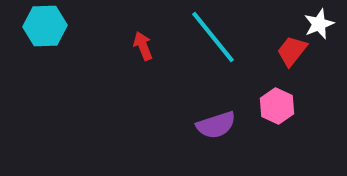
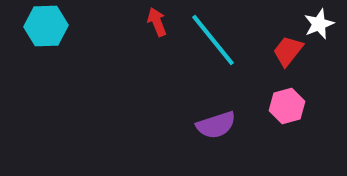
cyan hexagon: moved 1 px right
cyan line: moved 3 px down
red arrow: moved 14 px right, 24 px up
red trapezoid: moved 4 px left
pink hexagon: moved 10 px right; rotated 20 degrees clockwise
